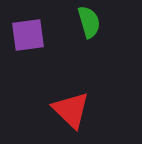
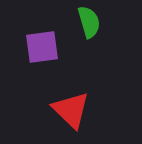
purple square: moved 14 px right, 12 px down
